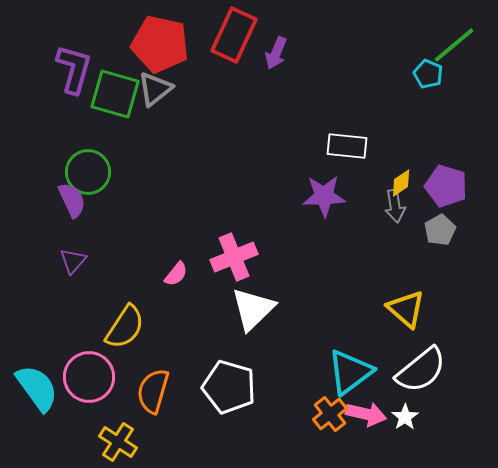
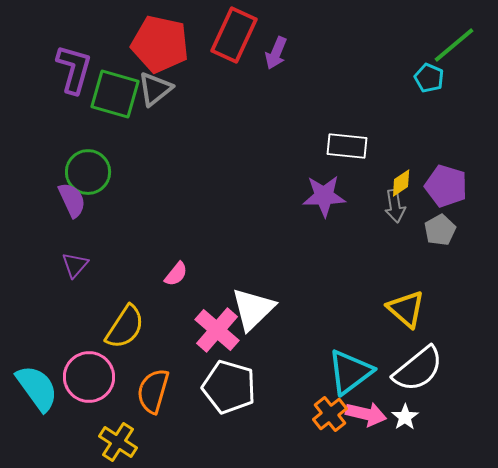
cyan pentagon: moved 1 px right, 4 px down
pink cross: moved 17 px left, 73 px down; rotated 27 degrees counterclockwise
purple triangle: moved 2 px right, 4 px down
white semicircle: moved 3 px left, 1 px up
